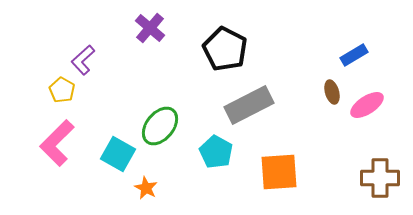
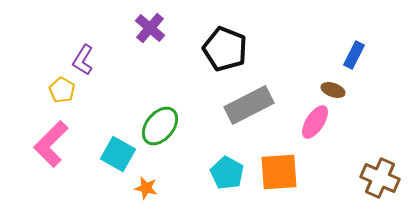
black pentagon: rotated 6 degrees counterclockwise
blue rectangle: rotated 32 degrees counterclockwise
purple L-shape: rotated 16 degrees counterclockwise
brown ellipse: moved 1 px right, 2 px up; rotated 55 degrees counterclockwise
pink ellipse: moved 52 px left, 17 px down; rotated 24 degrees counterclockwise
pink L-shape: moved 6 px left, 1 px down
cyan pentagon: moved 11 px right, 21 px down
brown cross: rotated 24 degrees clockwise
orange star: rotated 15 degrees counterclockwise
